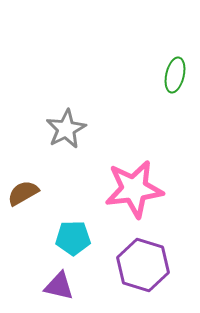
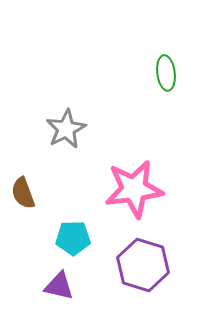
green ellipse: moved 9 px left, 2 px up; rotated 20 degrees counterclockwise
brown semicircle: rotated 80 degrees counterclockwise
